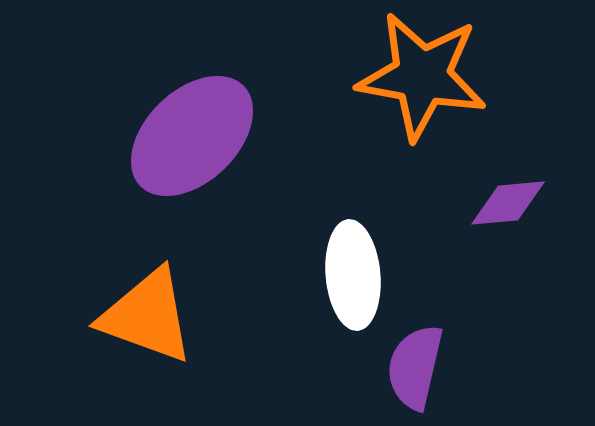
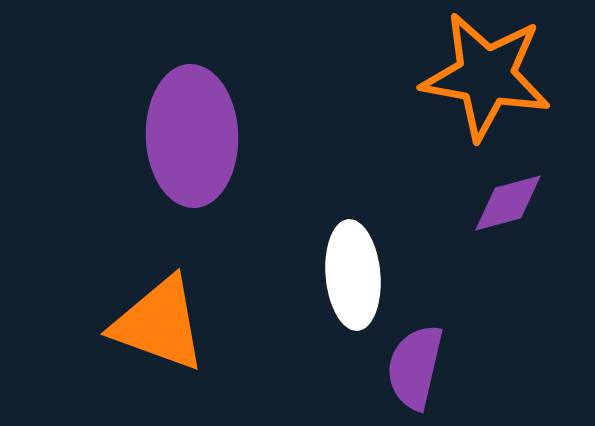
orange star: moved 64 px right
purple ellipse: rotated 48 degrees counterclockwise
purple diamond: rotated 10 degrees counterclockwise
orange triangle: moved 12 px right, 8 px down
